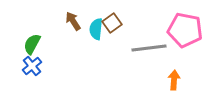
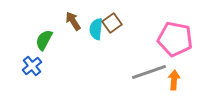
pink pentagon: moved 10 px left, 9 px down
green semicircle: moved 12 px right, 4 px up
gray line: moved 24 px down; rotated 12 degrees counterclockwise
